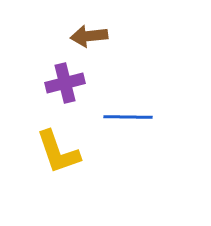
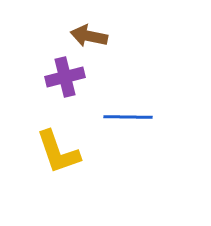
brown arrow: rotated 18 degrees clockwise
purple cross: moved 6 px up
